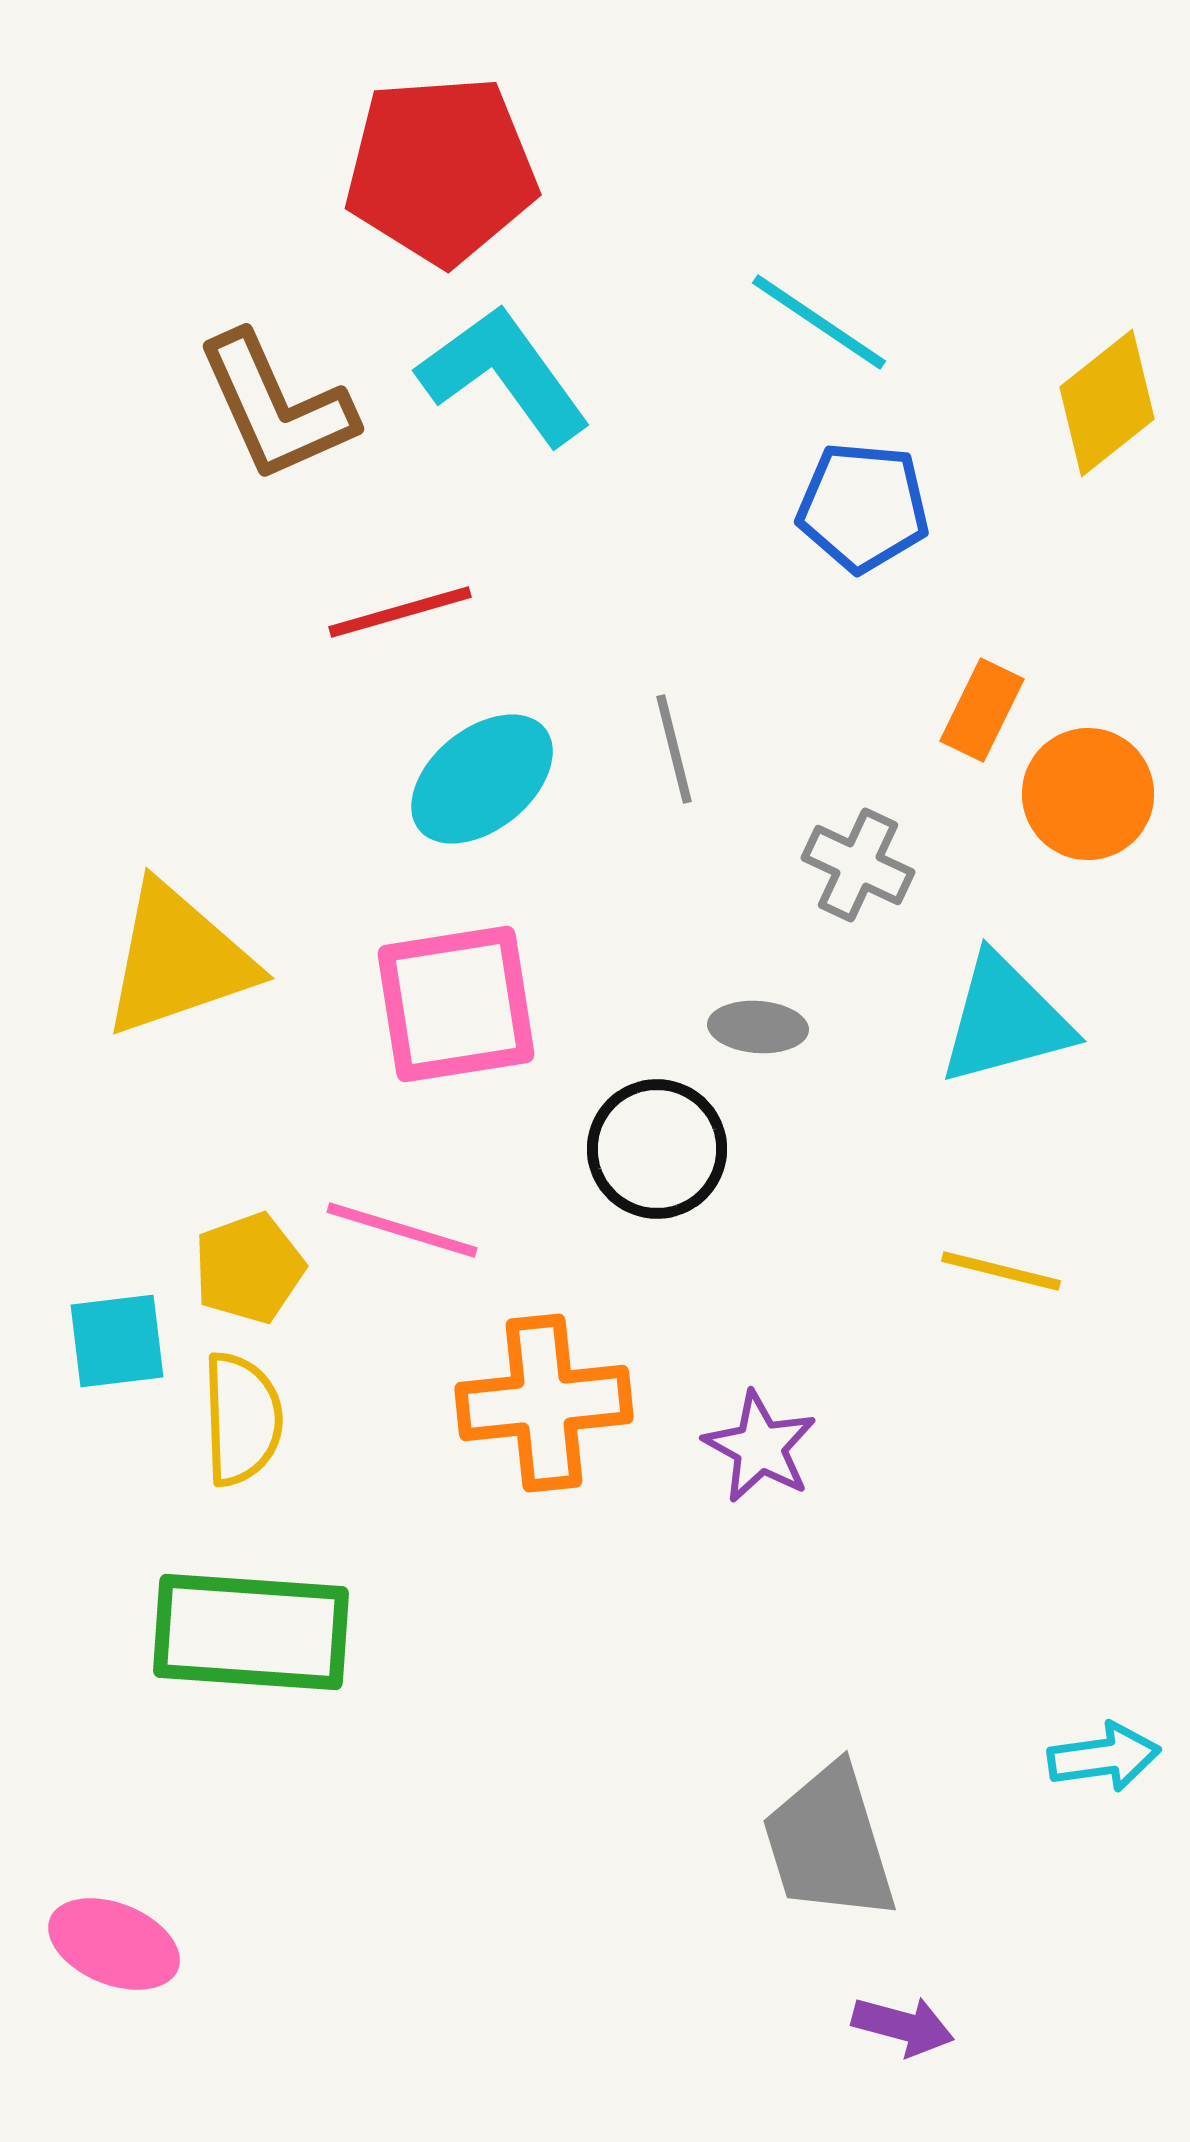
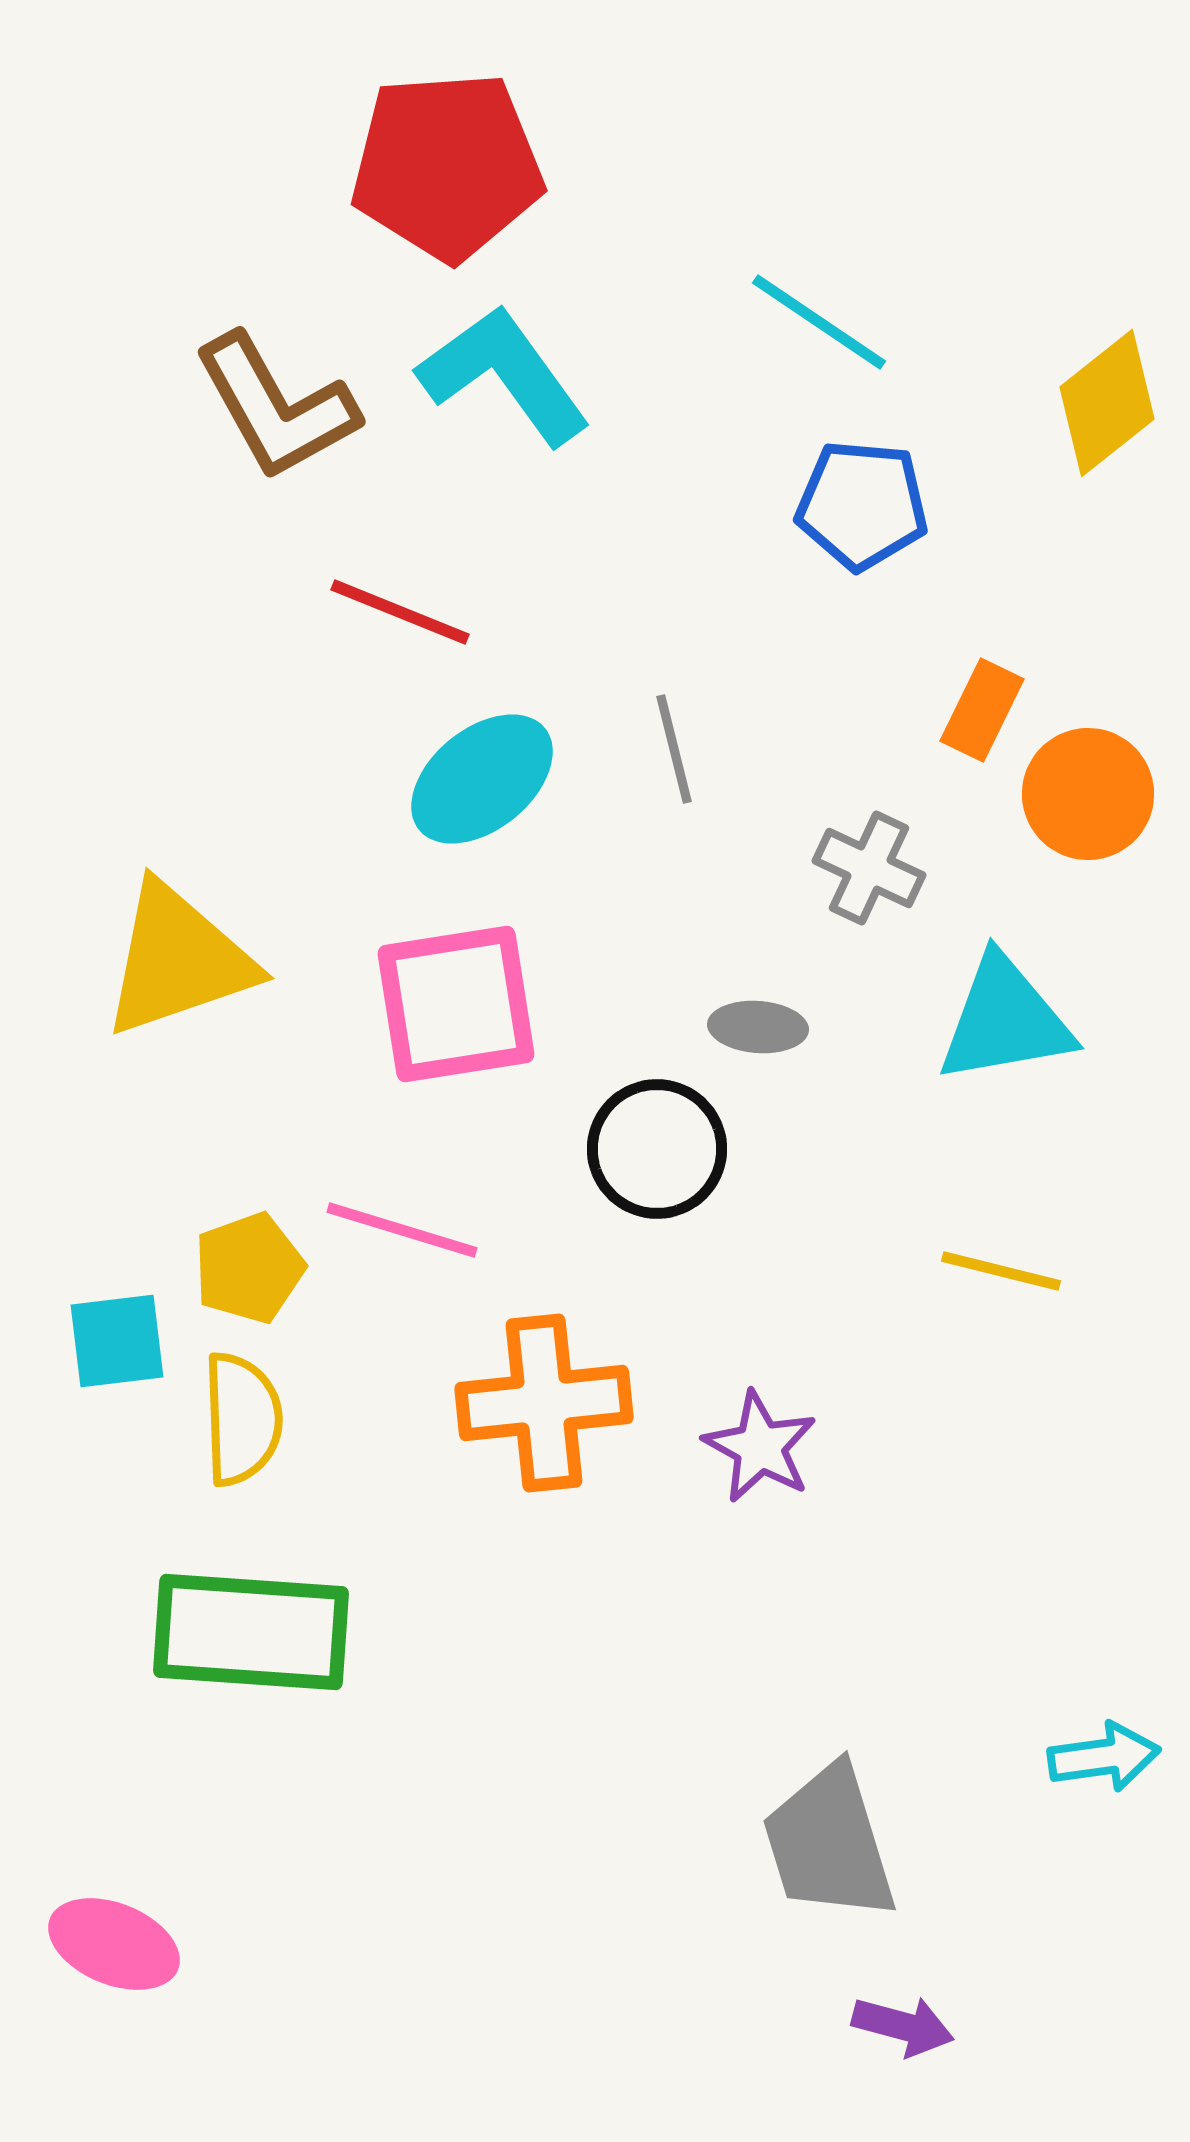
red pentagon: moved 6 px right, 4 px up
brown L-shape: rotated 5 degrees counterclockwise
blue pentagon: moved 1 px left, 2 px up
red line: rotated 38 degrees clockwise
gray cross: moved 11 px right, 3 px down
cyan triangle: rotated 5 degrees clockwise
